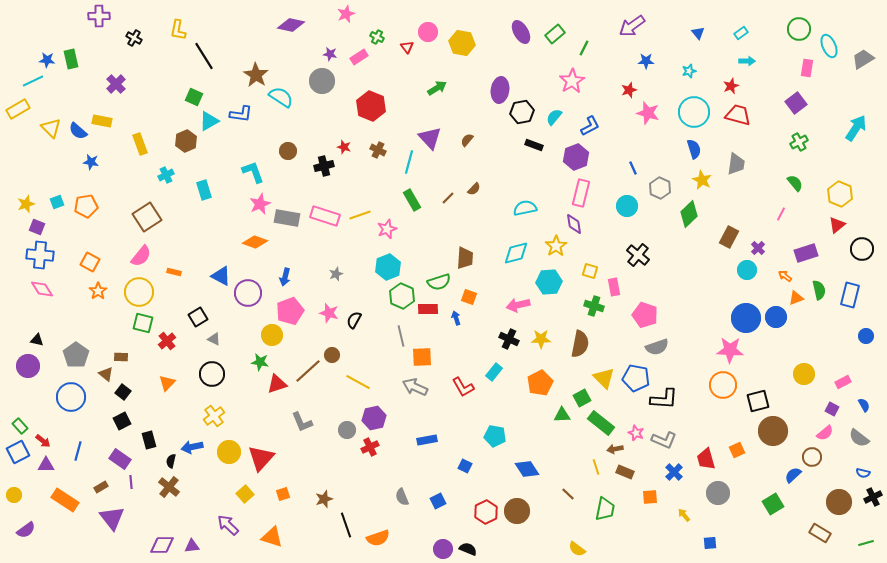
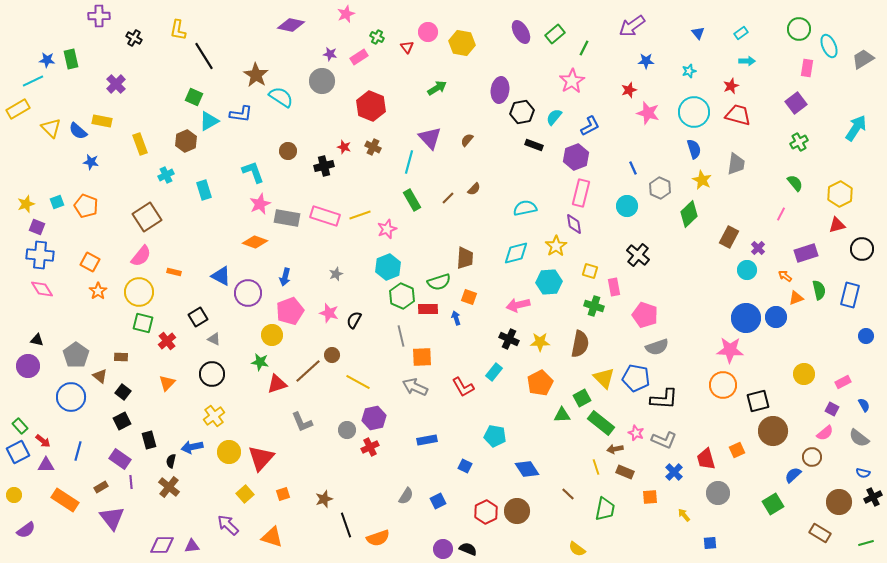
brown cross at (378, 150): moved 5 px left, 3 px up
yellow hexagon at (840, 194): rotated 10 degrees clockwise
orange pentagon at (86, 206): rotated 30 degrees clockwise
red triangle at (837, 225): rotated 24 degrees clockwise
yellow star at (541, 339): moved 1 px left, 3 px down
brown triangle at (106, 374): moved 6 px left, 2 px down
gray semicircle at (402, 497): moved 4 px right, 1 px up; rotated 126 degrees counterclockwise
